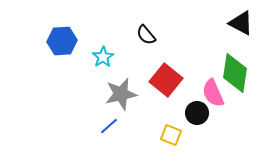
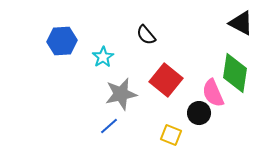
black circle: moved 2 px right
